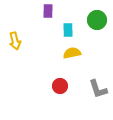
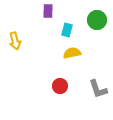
cyan rectangle: moved 1 px left; rotated 16 degrees clockwise
